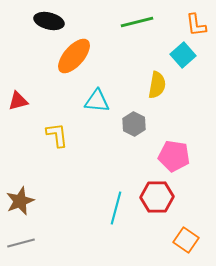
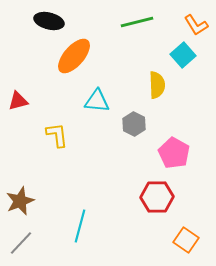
orange L-shape: rotated 25 degrees counterclockwise
yellow semicircle: rotated 12 degrees counterclockwise
pink pentagon: moved 3 px up; rotated 20 degrees clockwise
cyan line: moved 36 px left, 18 px down
gray line: rotated 32 degrees counterclockwise
